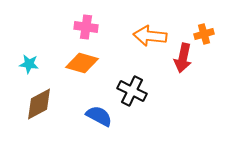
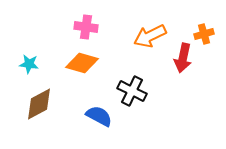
orange arrow: rotated 32 degrees counterclockwise
